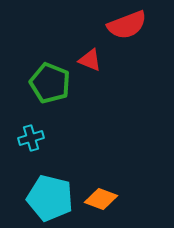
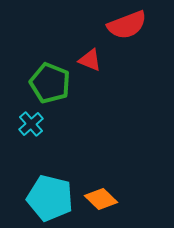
cyan cross: moved 14 px up; rotated 25 degrees counterclockwise
orange diamond: rotated 24 degrees clockwise
